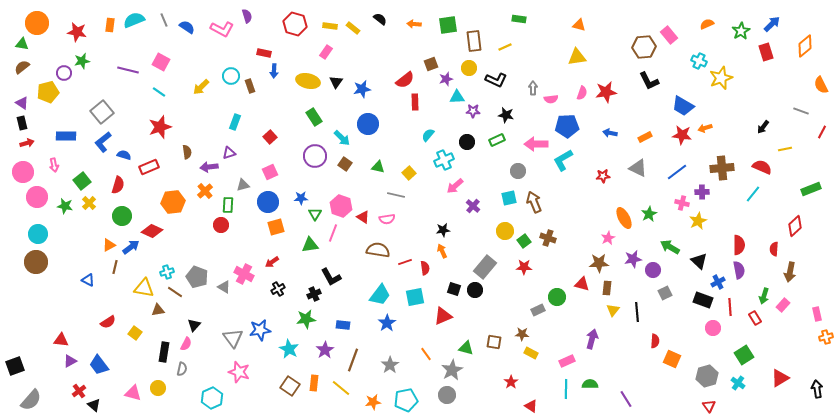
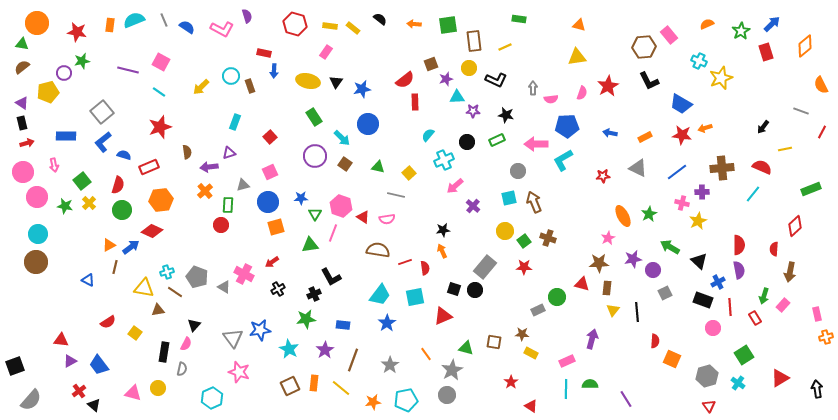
red star at (606, 92): moved 2 px right, 6 px up; rotated 20 degrees counterclockwise
blue trapezoid at (683, 106): moved 2 px left, 2 px up
orange hexagon at (173, 202): moved 12 px left, 2 px up
green circle at (122, 216): moved 6 px up
orange ellipse at (624, 218): moved 1 px left, 2 px up
brown square at (290, 386): rotated 30 degrees clockwise
